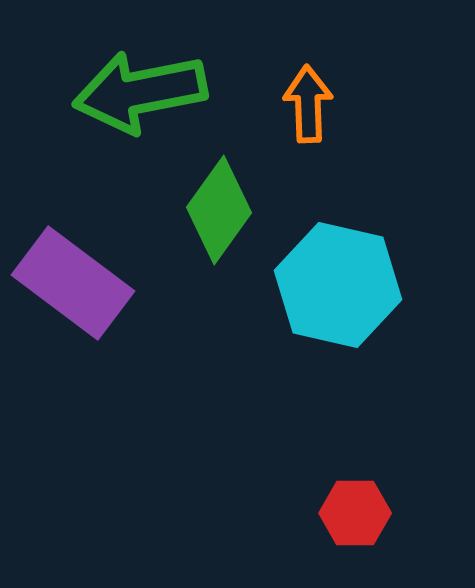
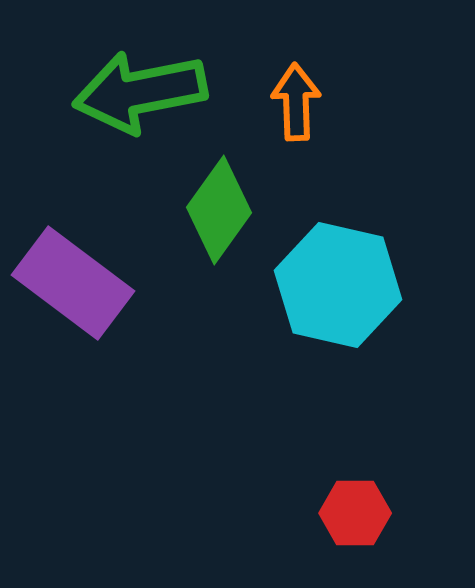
orange arrow: moved 12 px left, 2 px up
